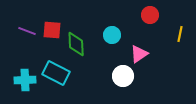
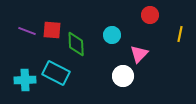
pink triangle: rotated 12 degrees counterclockwise
